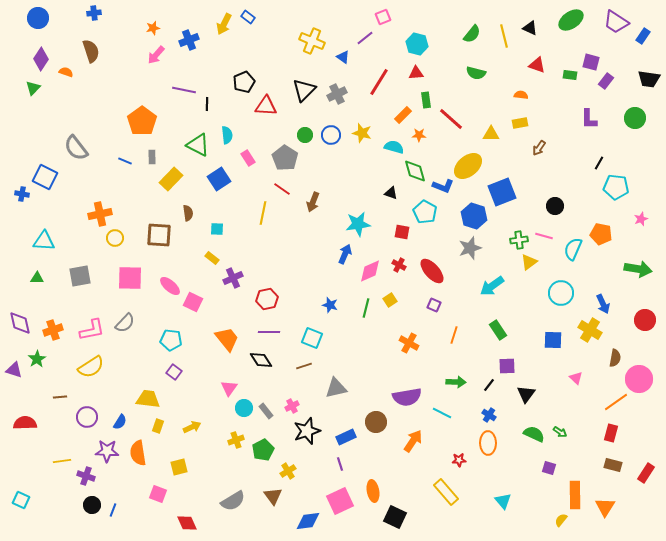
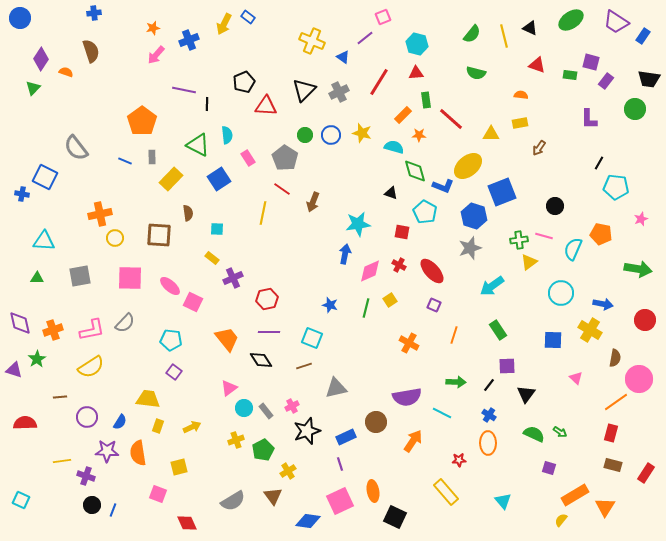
blue circle at (38, 18): moved 18 px left
gray cross at (337, 94): moved 2 px right, 2 px up
green circle at (635, 118): moved 9 px up
blue arrow at (345, 254): rotated 12 degrees counterclockwise
blue arrow at (603, 304): rotated 54 degrees counterclockwise
pink triangle at (229, 388): rotated 18 degrees clockwise
orange rectangle at (575, 495): rotated 60 degrees clockwise
blue diamond at (308, 521): rotated 15 degrees clockwise
